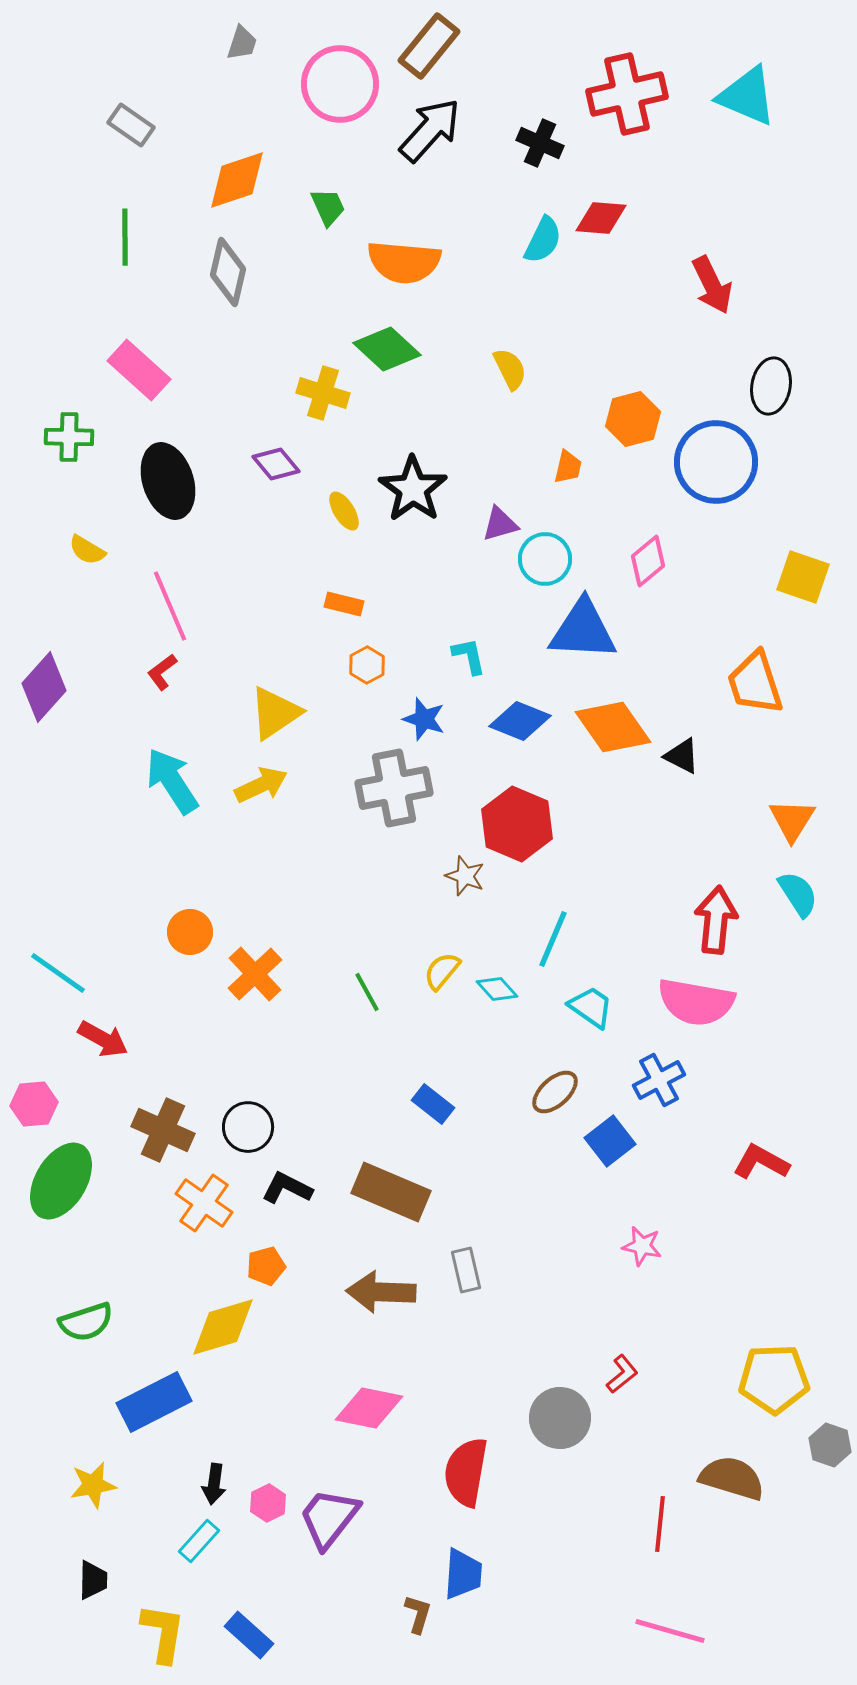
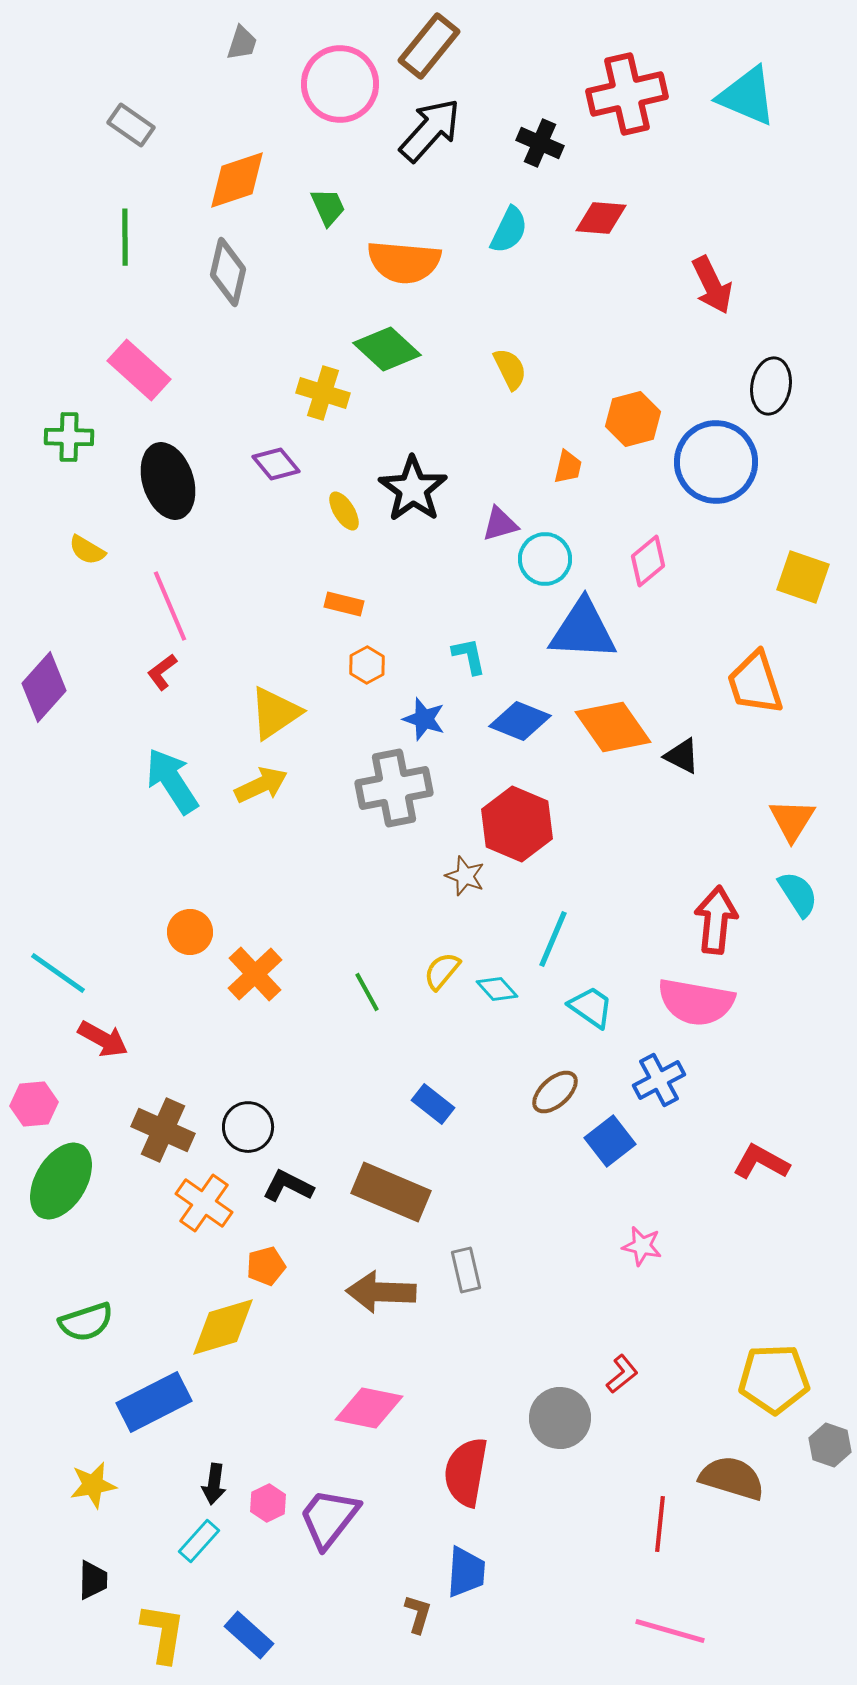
cyan semicircle at (543, 240): moved 34 px left, 10 px up
black L-shape at (287, 1188): moved 1 px right, 2 px up
blue trapezoid at (463, 1574): moved 3 px right, 2 px up
